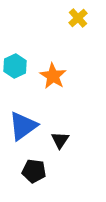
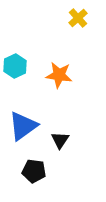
orange star: moved 6 px right, 1 px up; rotated 24 degrees counterclockwise
